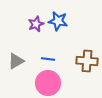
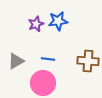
blue star: rotated 18 degrees counterclockwise
brown cross: moved 1 px right
pink circle: moved 5 px left
